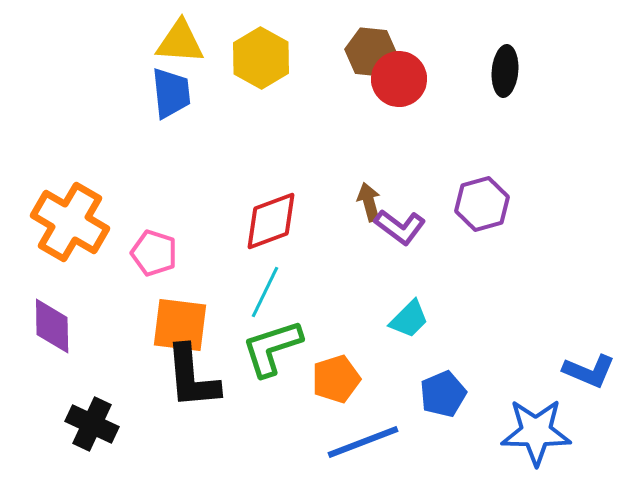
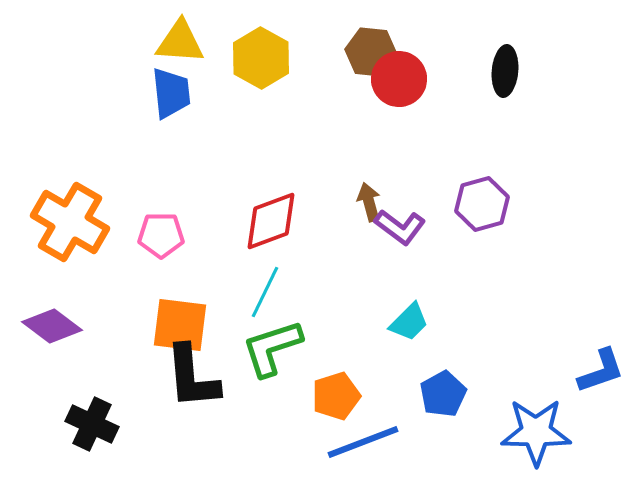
pink pentagon: moved 7 px right, 18 px up; rotated 18 degrees counterclockwise
cyan trapezoid: moved 3 px down
purple diamond: rotated 52 degrees counterclockwise
blue L-shape: moved 12 px right; rotated 42 degrees counterclockwise
orange pentagon: moved 17 px down
blue pentagon: rotated 6 degrees counterclockwise
